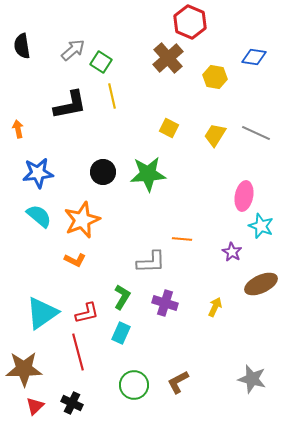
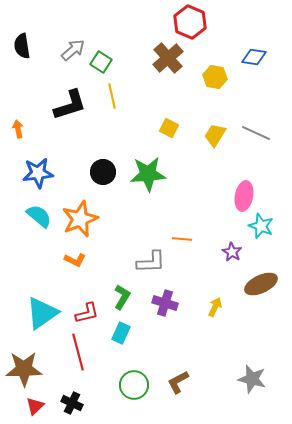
black L-shape: rotated 6 degrees counterclockwise
orange star: moved 2 px left, 1 px up
